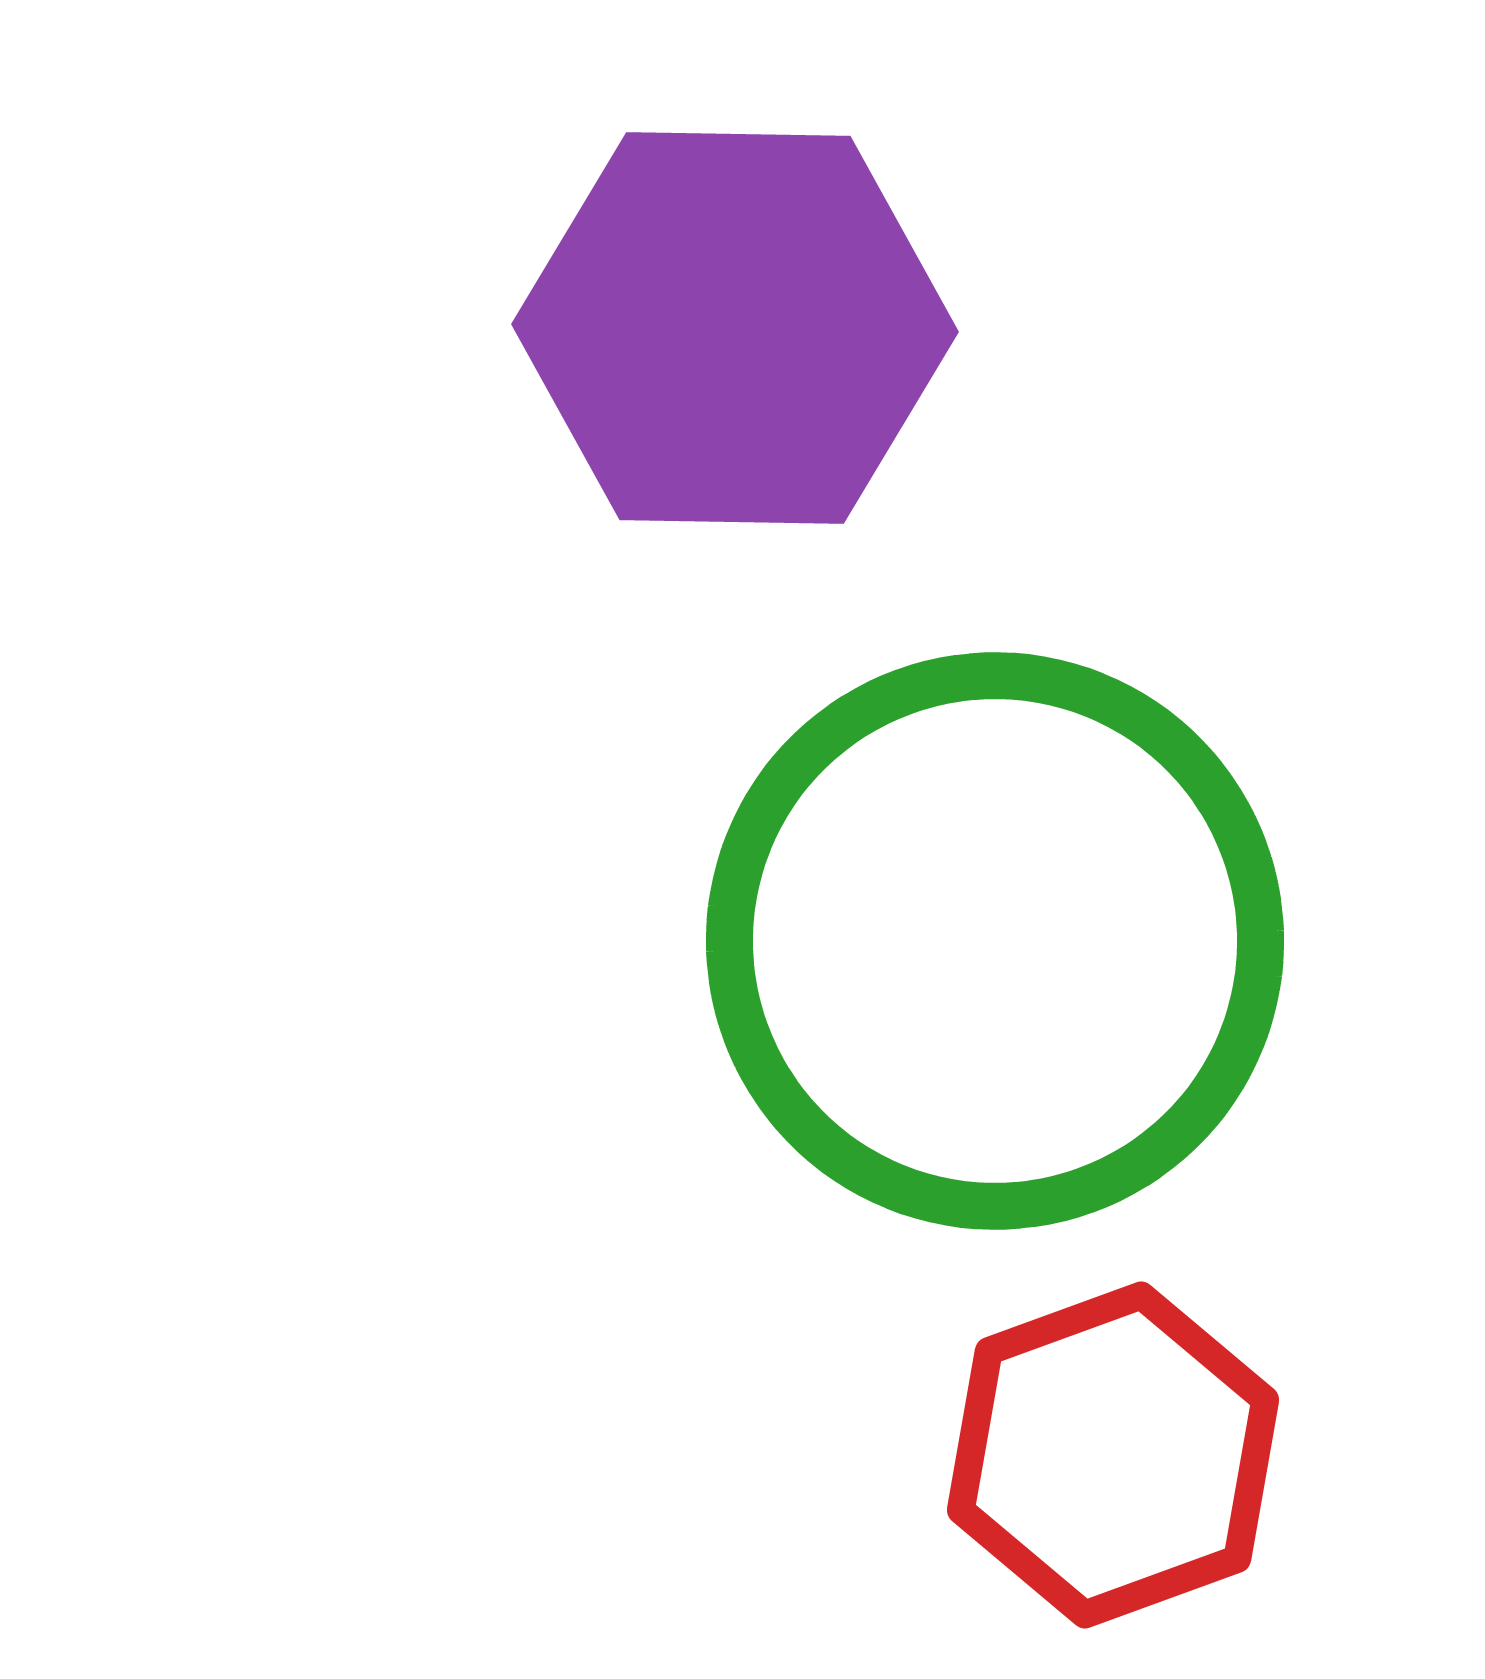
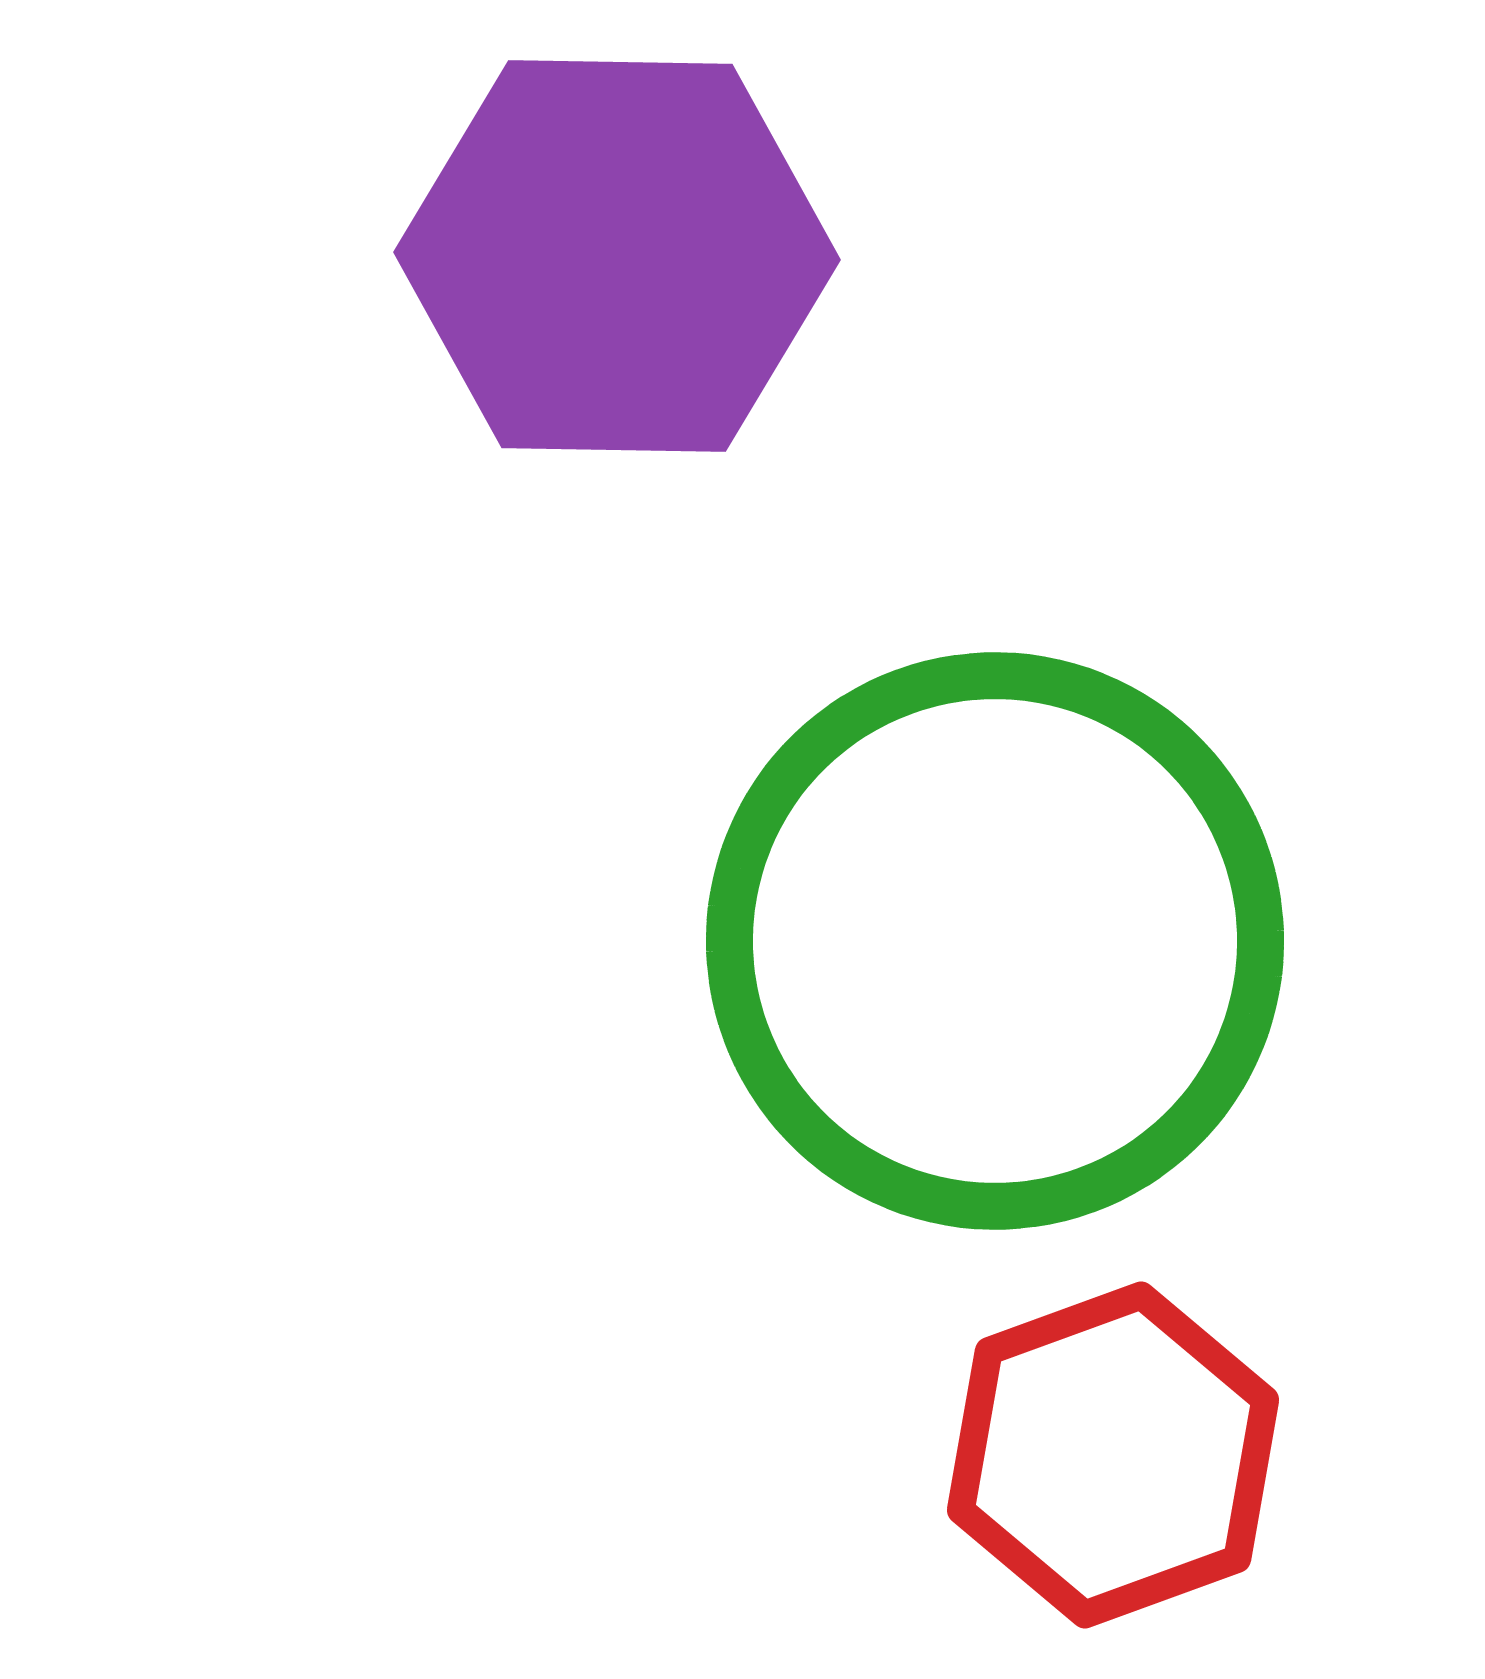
purple hexagon: moved 118 px left, 72 px up
